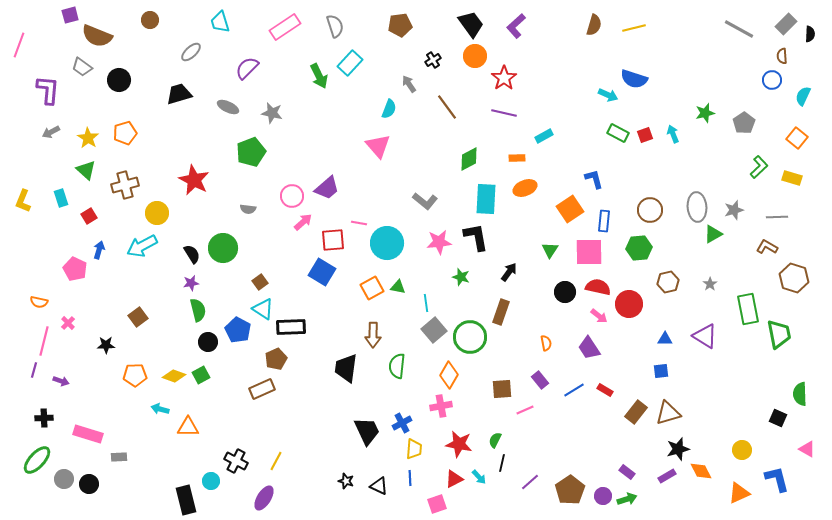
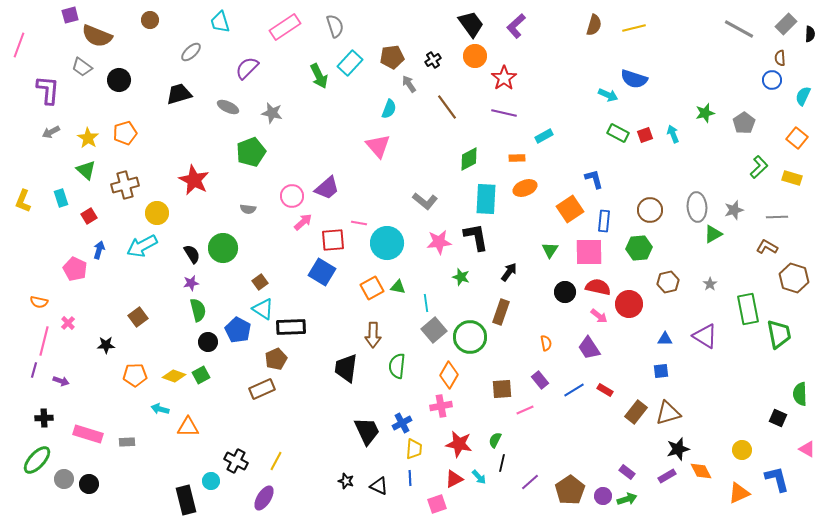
brown pentagon at (400, 25): moved 8 px left, 32 px down
brown semicircle at (782, 56): moved 2 px left, 2 px down
gray rectangle at (119, 457): moved 8 px right, 15 px up
